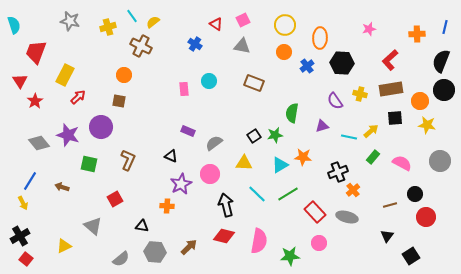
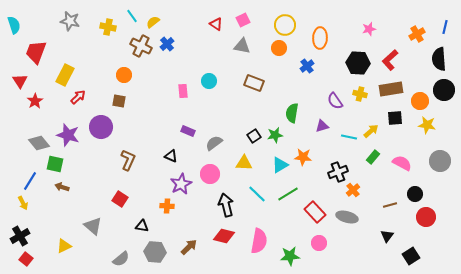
yellow cross at (108, 27): rotated 28 degrees clockwise
orange cross at (417, 34): rotated 28 degrees counterclockwise
blue cross at (195, 44): moved 28 px left; rotated 16 degrees clockwise
orange circle at (284, 52): moved 5 px left, 4 px up
black semicircle at (441, 61): moved 2 px left, 2 px up; rotated 25 degrees counterclockwise
black hexagon at (342, 63): moved 16 px right
pink rectangle at (184, 89): moved 1 px left, 2 px down
green square at (89, 164): moved 34 px left
red square at (115, 199): moved 5 px right; rotated 28 degrees counterclockwise
